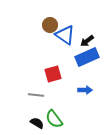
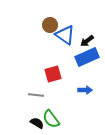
green semicircle: moved 3 px left
